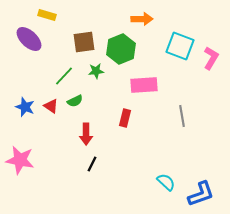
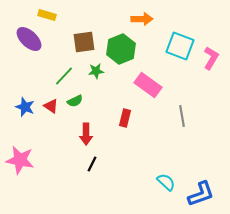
pink rectangle: moved 4 px right; rotated 40 degrees clockwise
